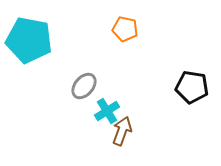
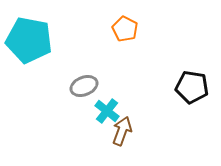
orange pentagon: rotated 15 degrees clockwise
gray ellipse: rotated 28 degrees clockwise
cyan cross: rotated 20 degrees counterclockwise
